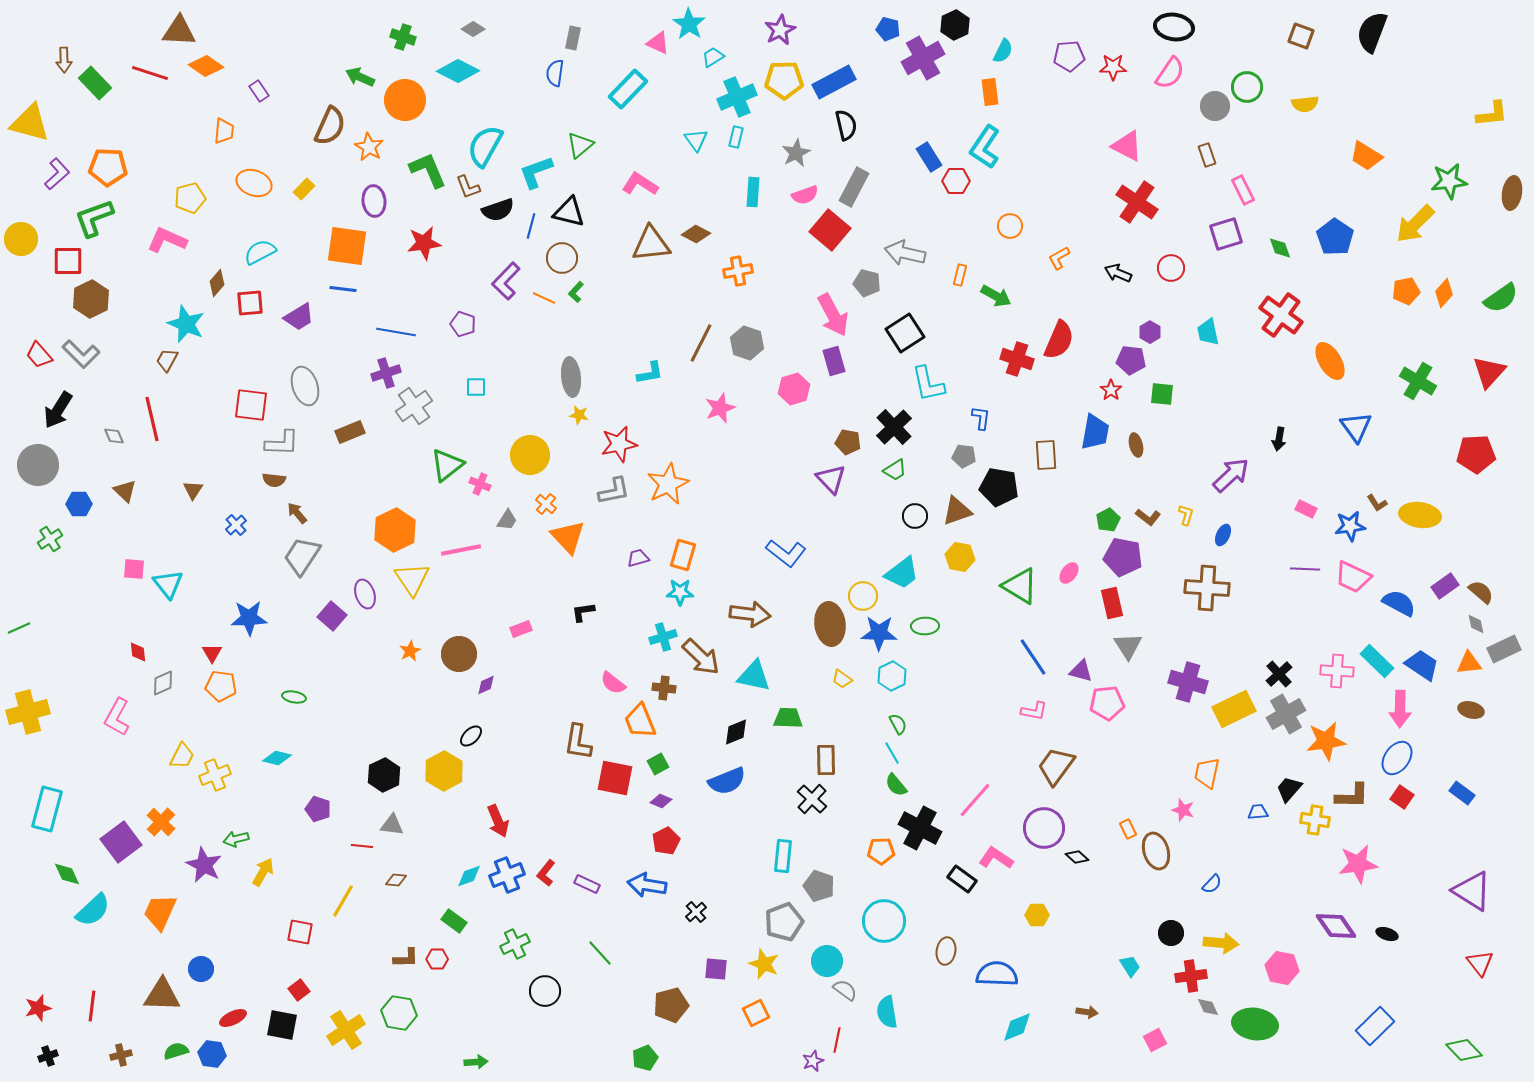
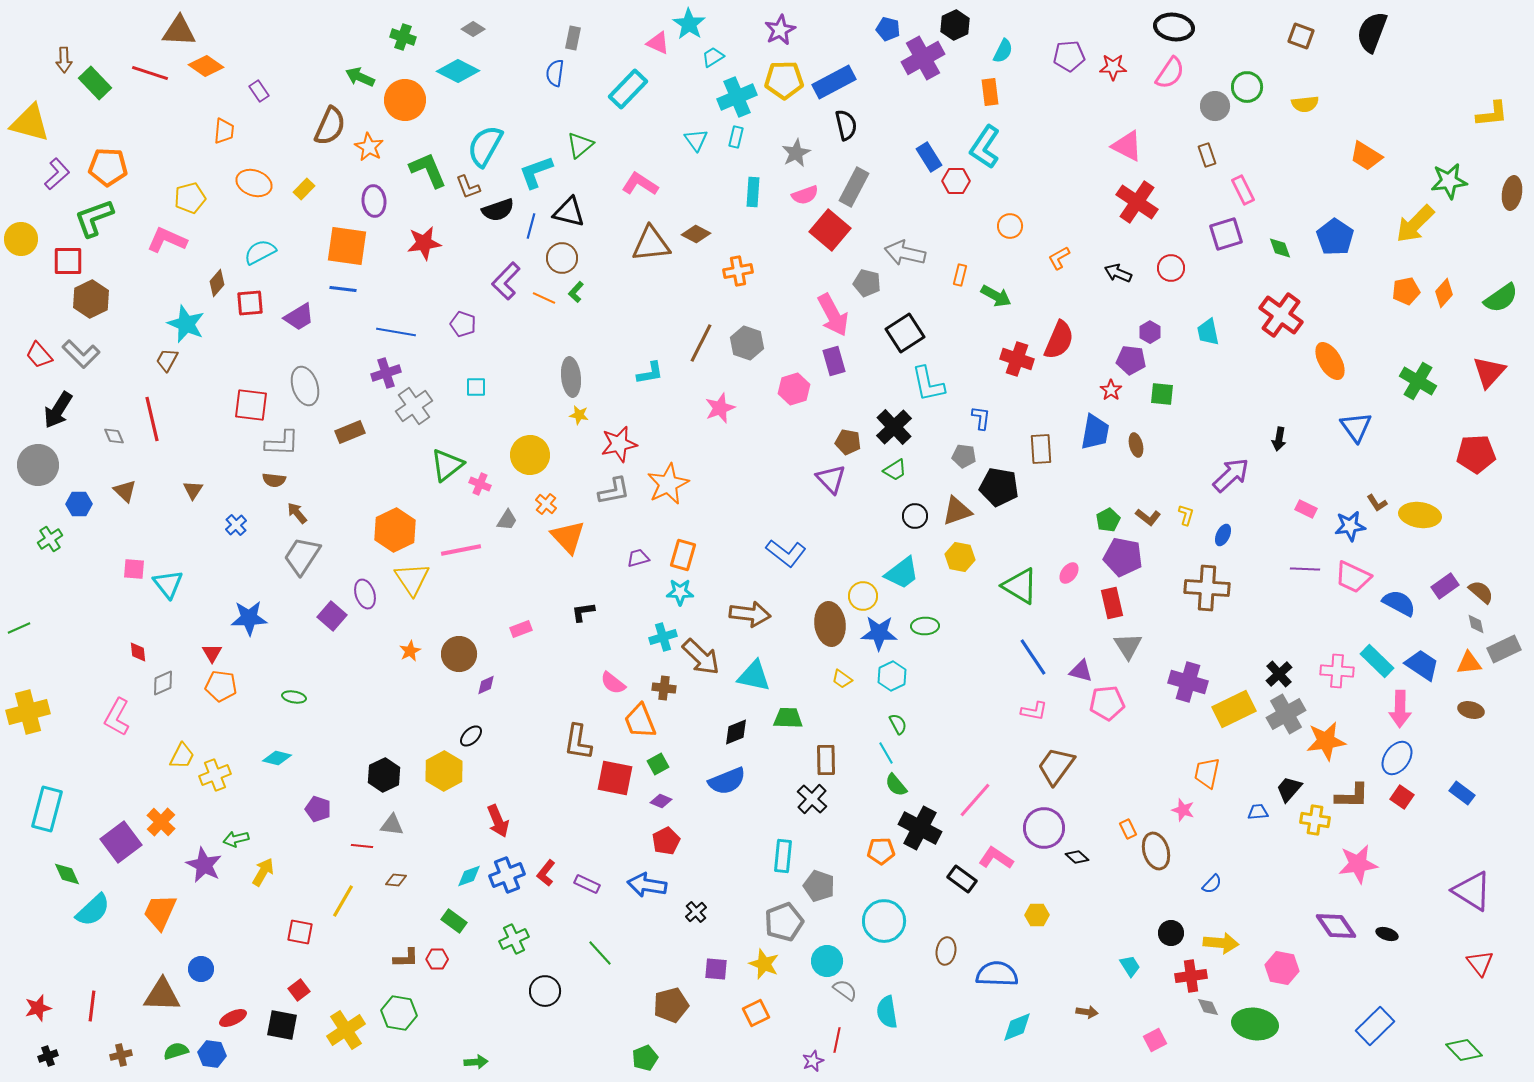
brown rectangle at (1046, 455): moved 5 px left, 6 px up
cyan line at (892, 753): moved 6 px left
green cross at (515, 944): moved 1 px left, 5 px up
